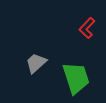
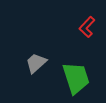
red L-shape: moved 1 px up
